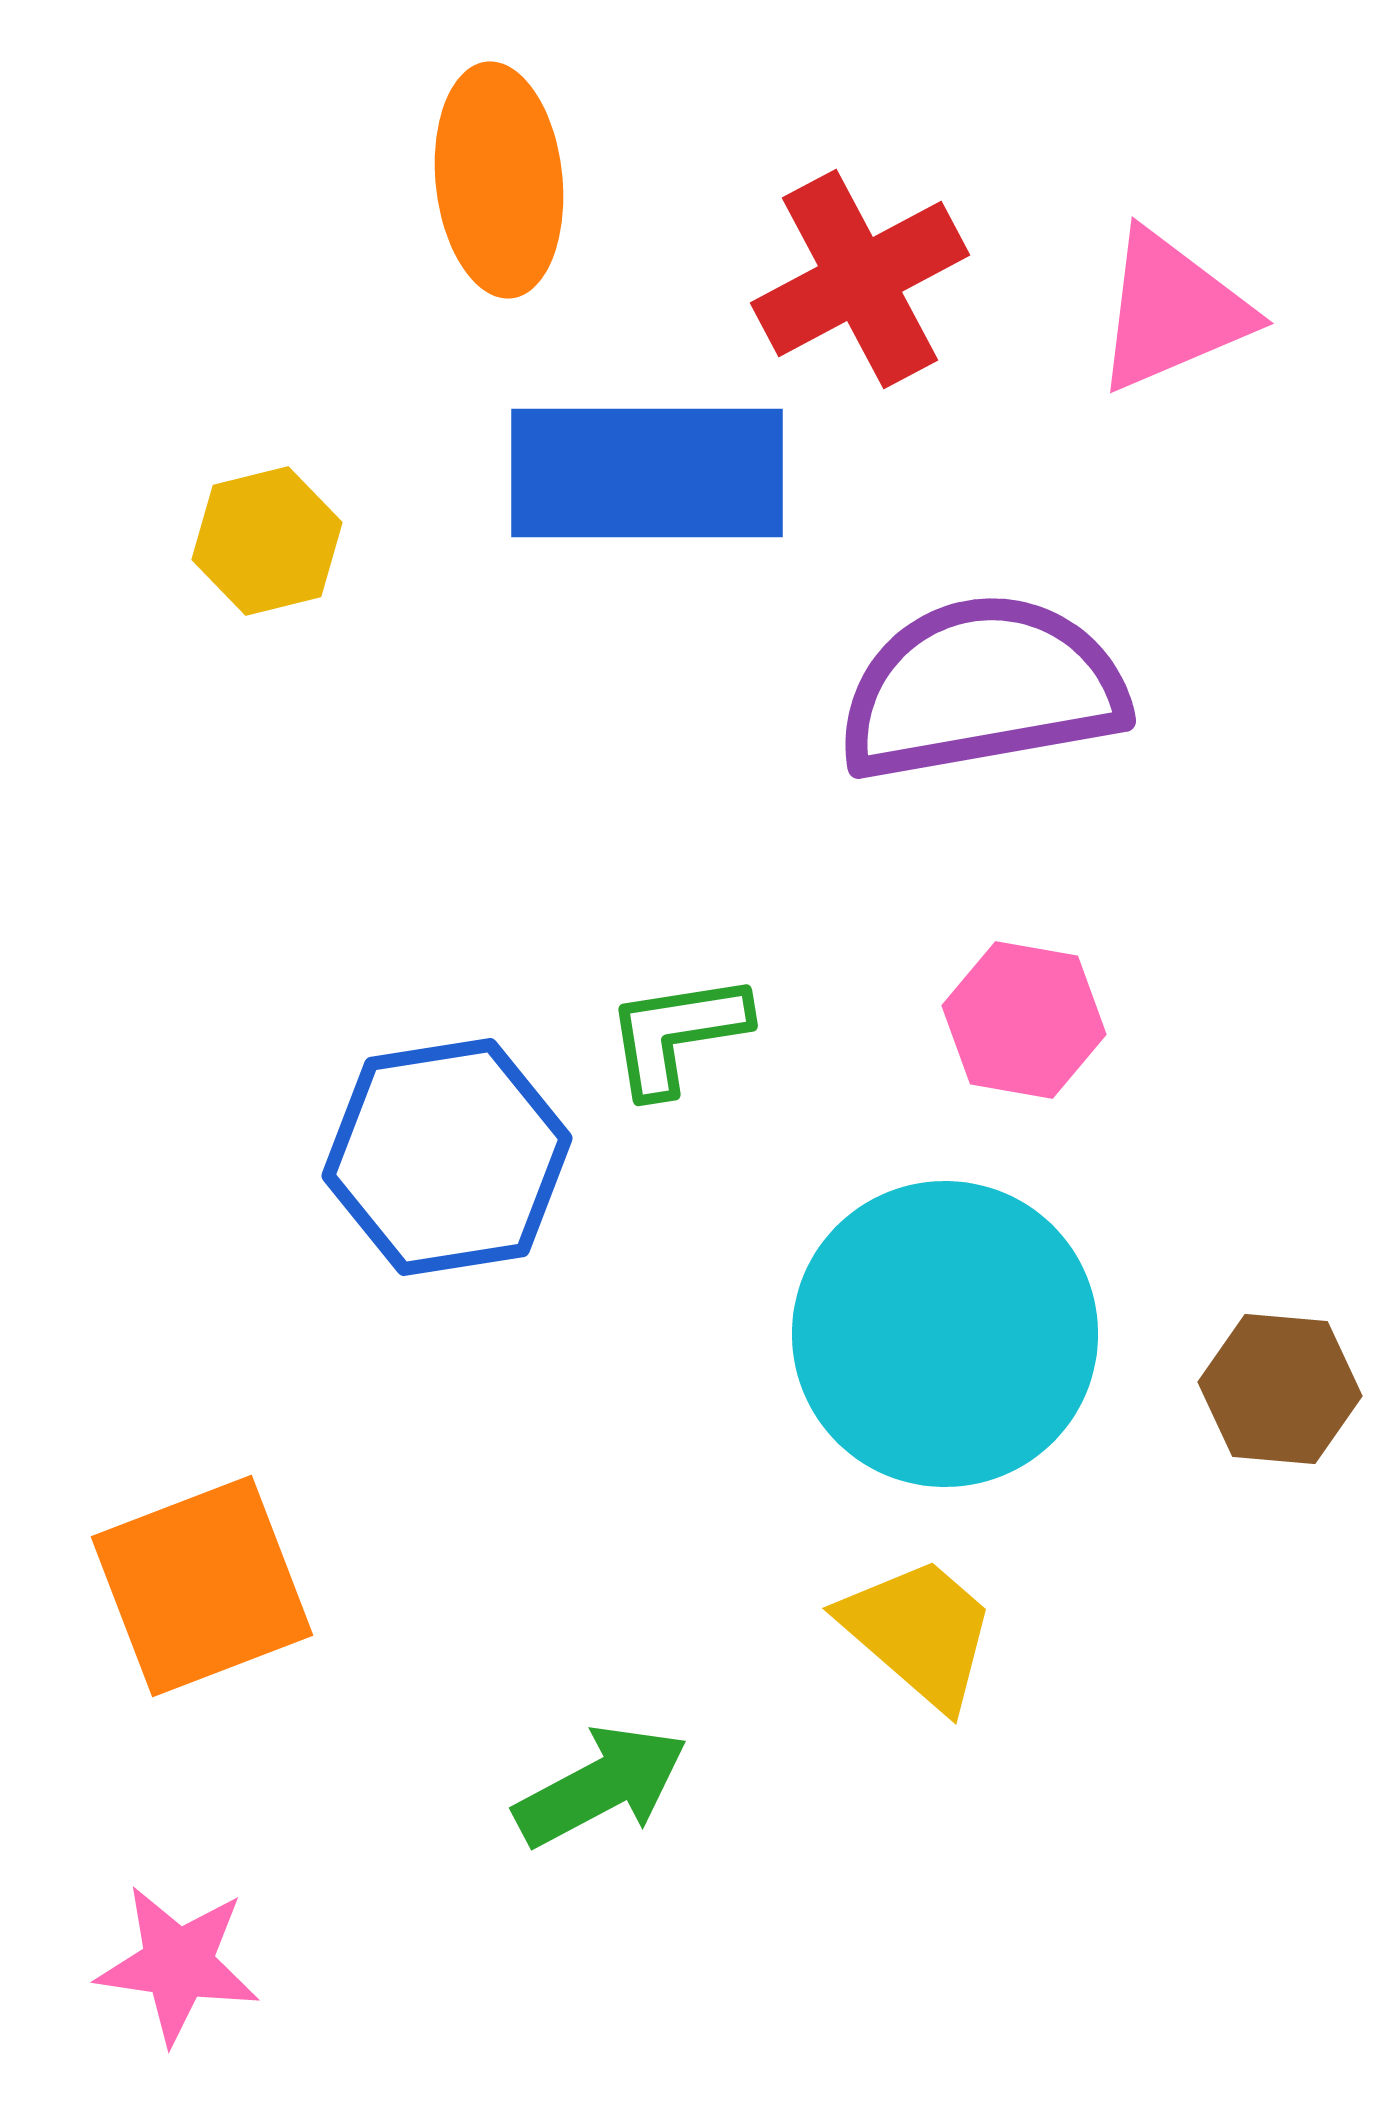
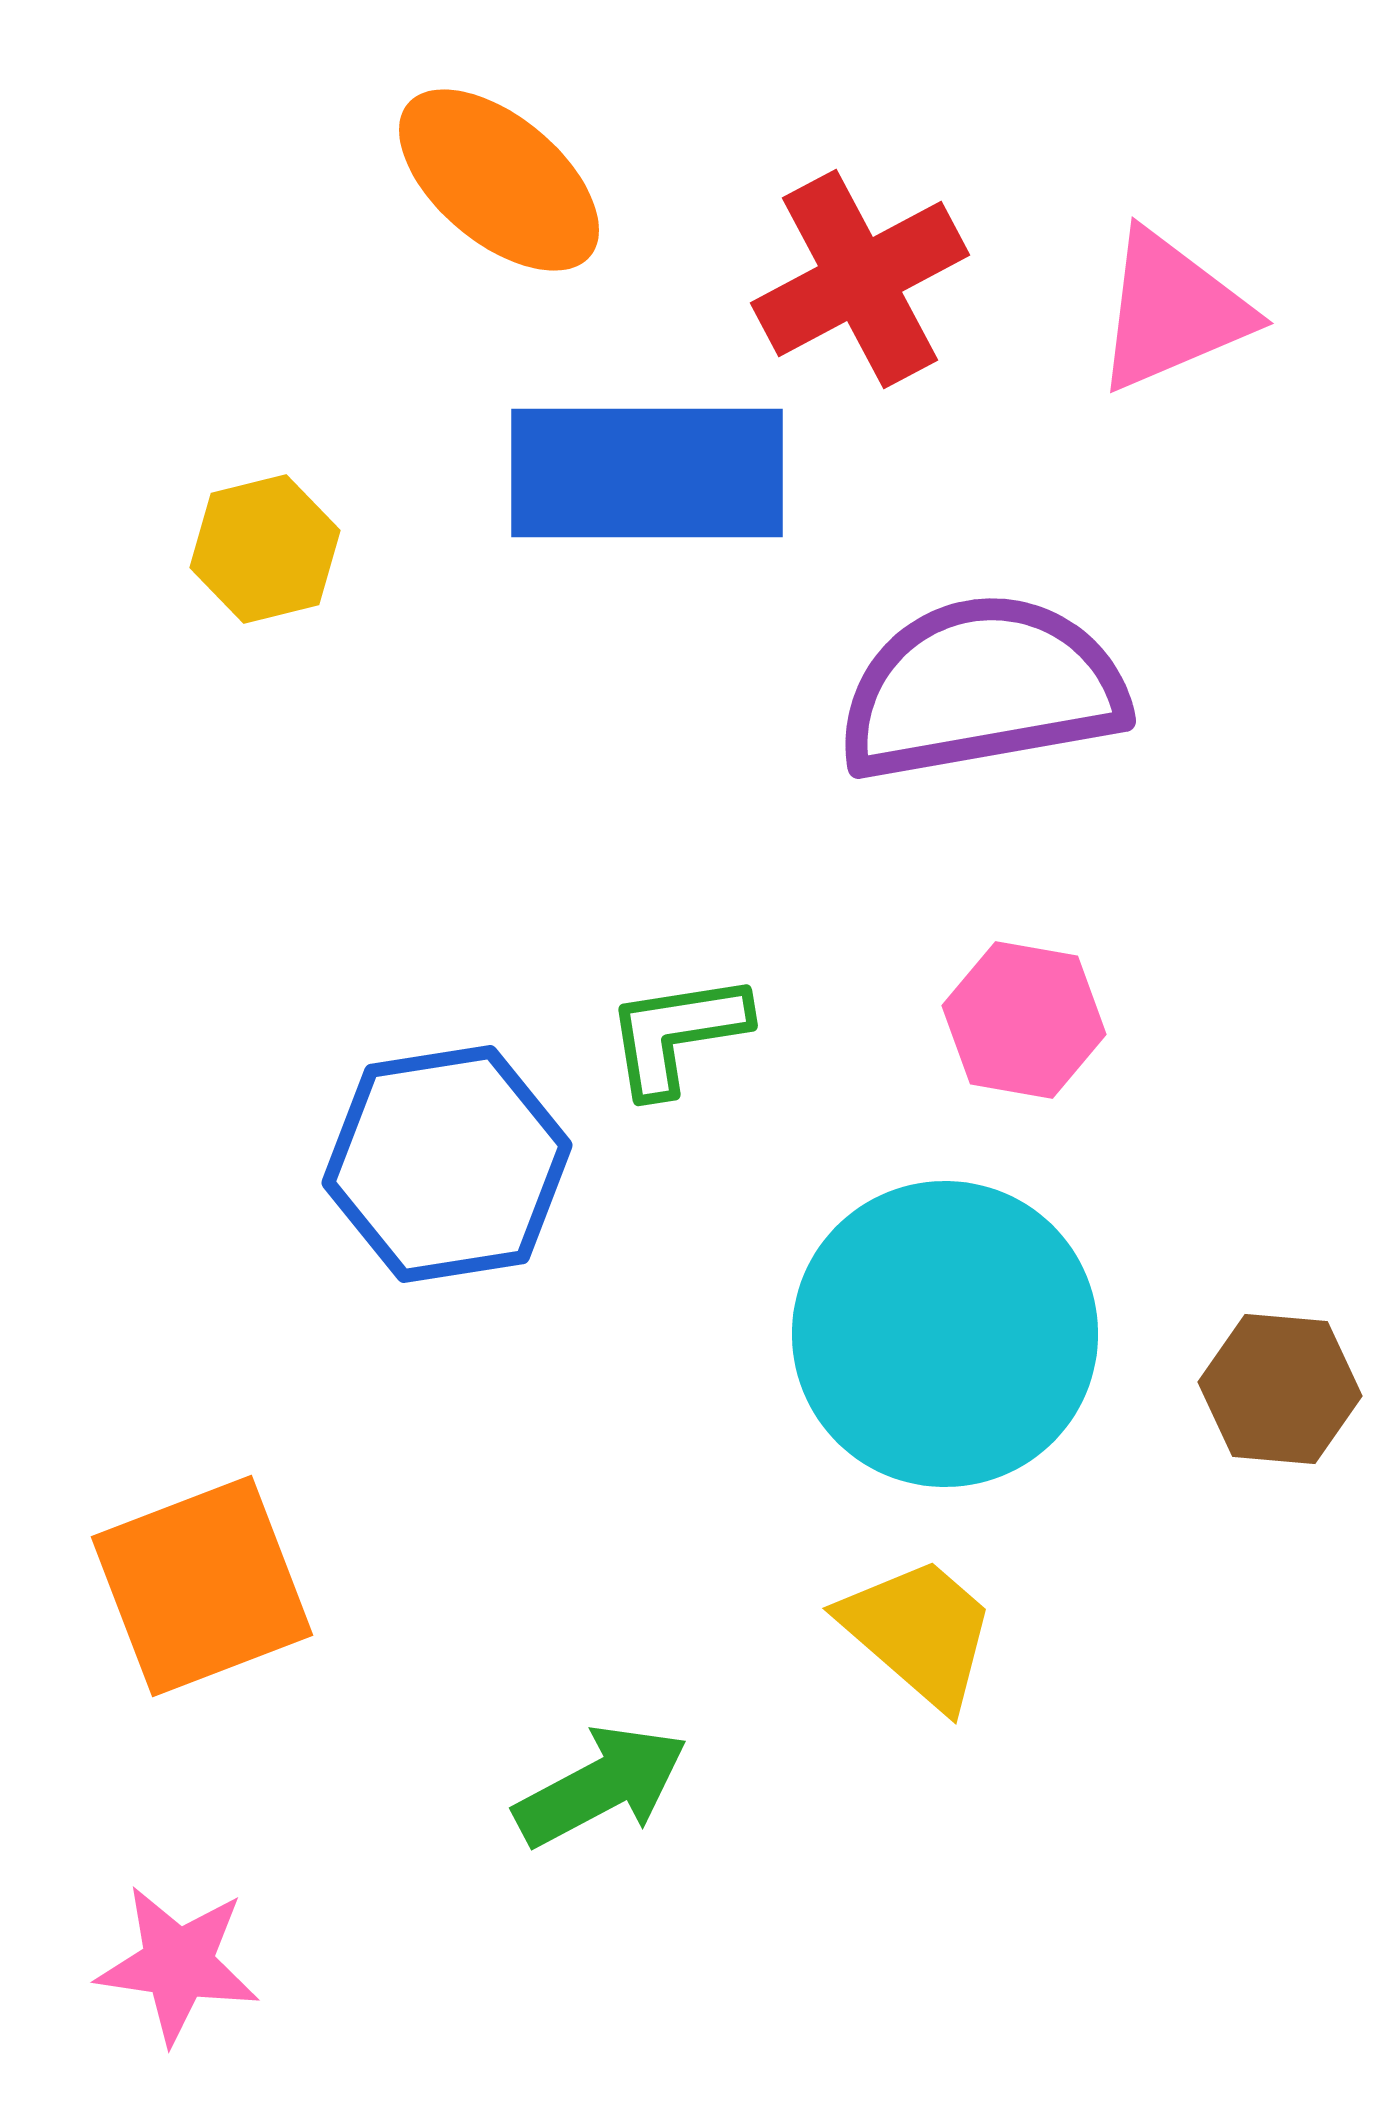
orange ellipse: rotated 44 degrees counterclockwise
yellow hexagon: moved 2 px left, 8 px down
blue hexagon: moved 7 px down
